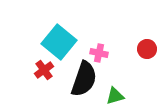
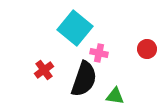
cyan square: moved 16 px right, 14 px up
green triangle: rotated 24 degrees clockwise
